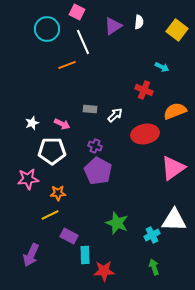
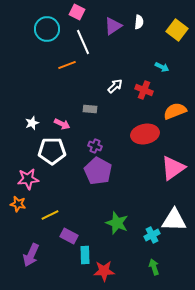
white arrow: moved 29 px up
orange star: moved 40 px left, 11 px down; rotated 14 degrees clockwise
